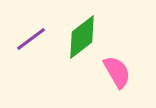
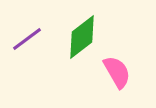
purple line: moved 4 px left
